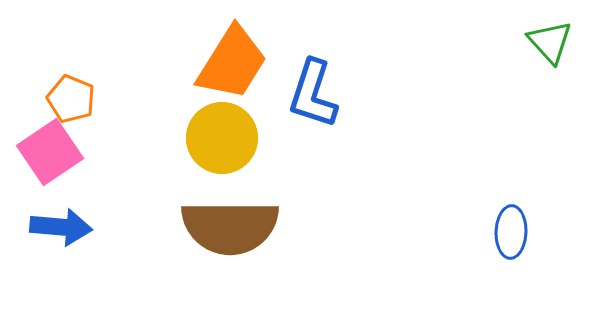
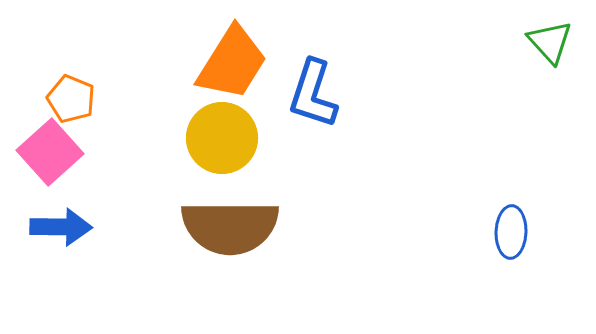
pink square: rotated 8 degrees counterclockwise
blue arrow: rotated 4 degrees counterclockwise
